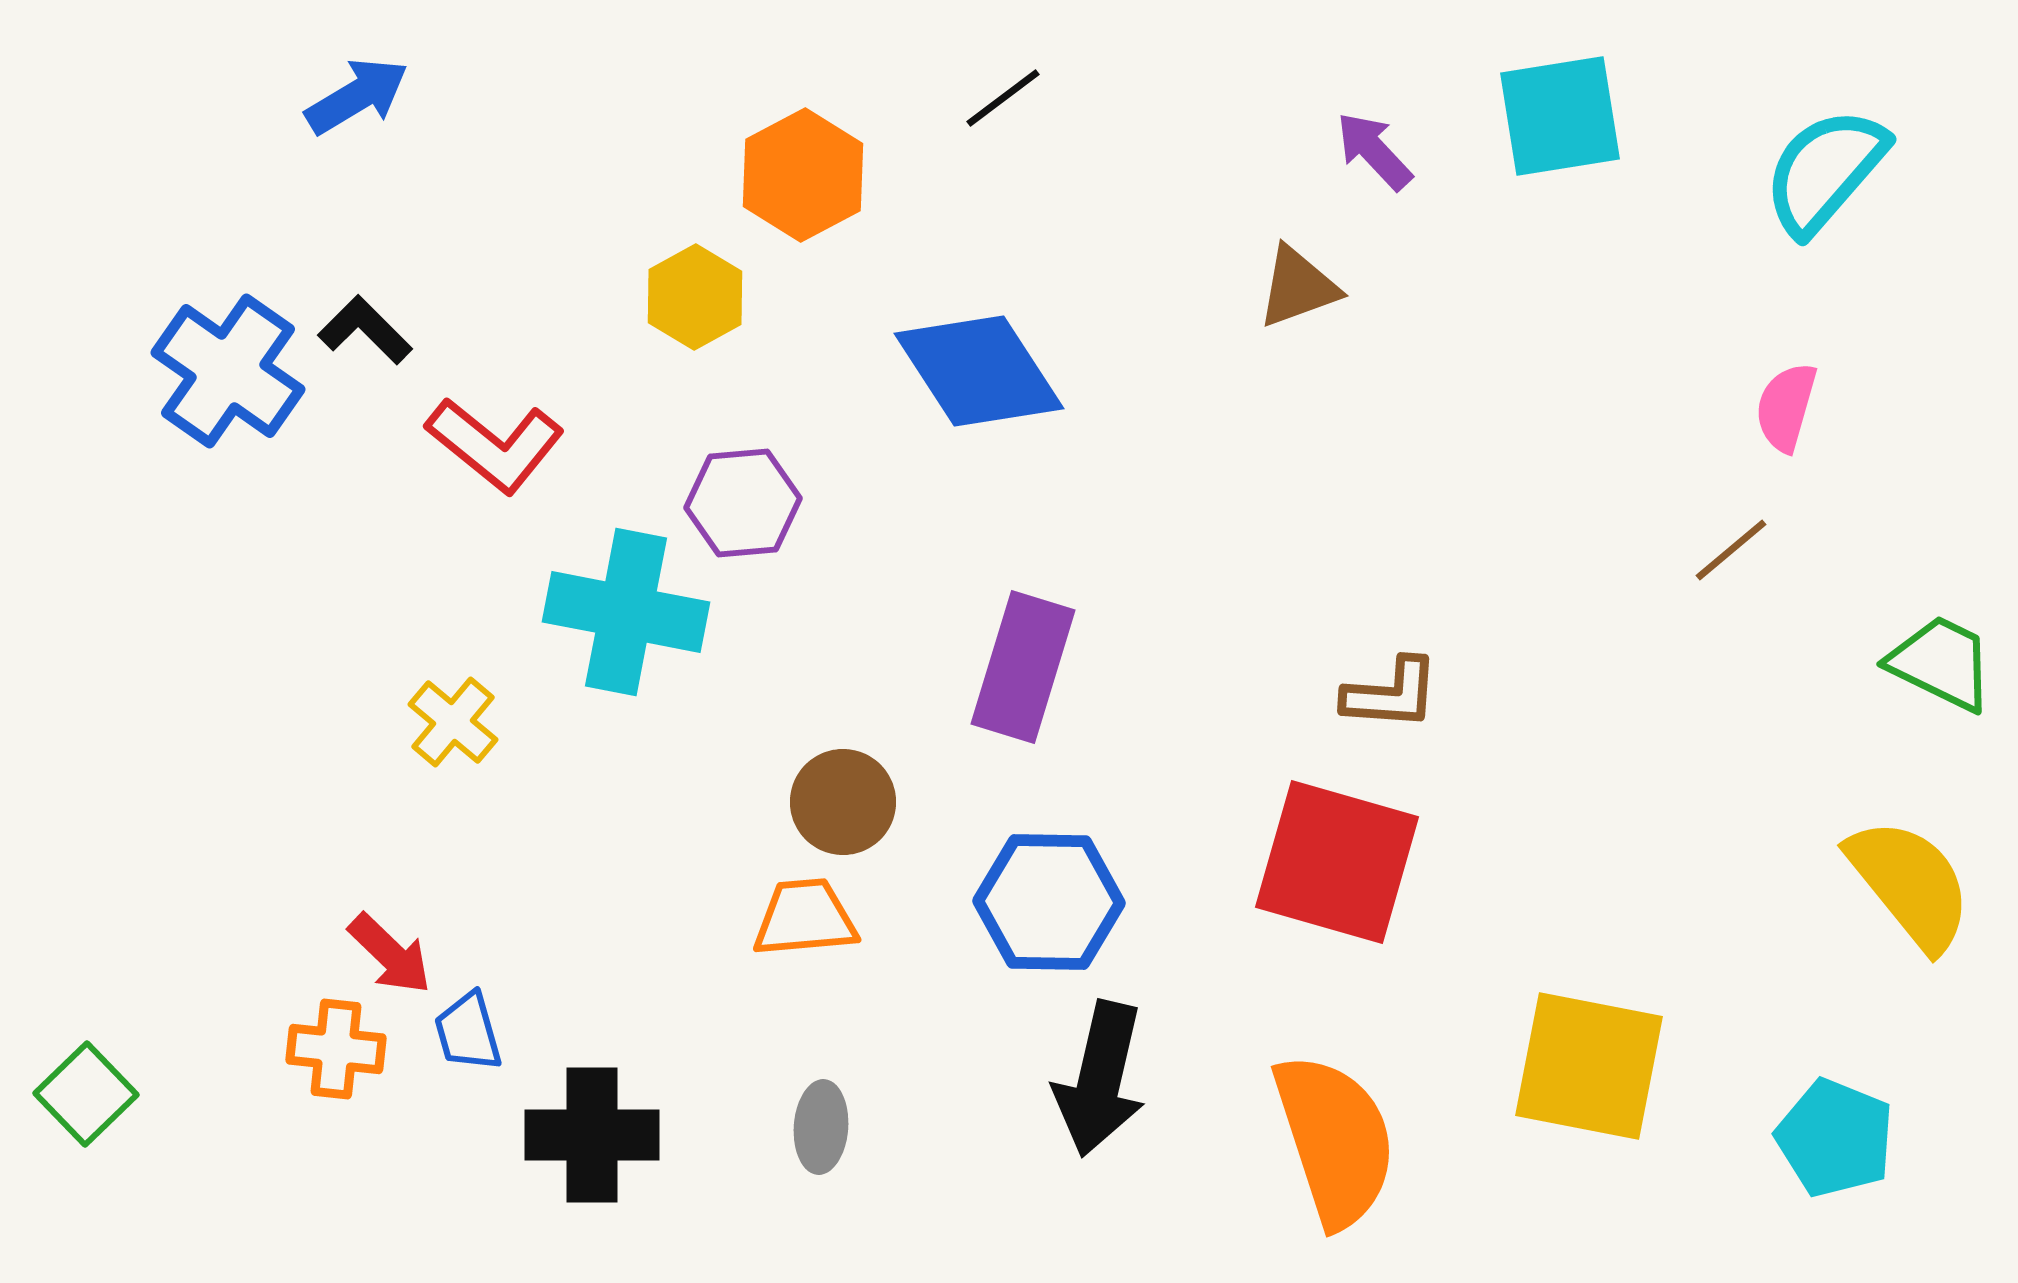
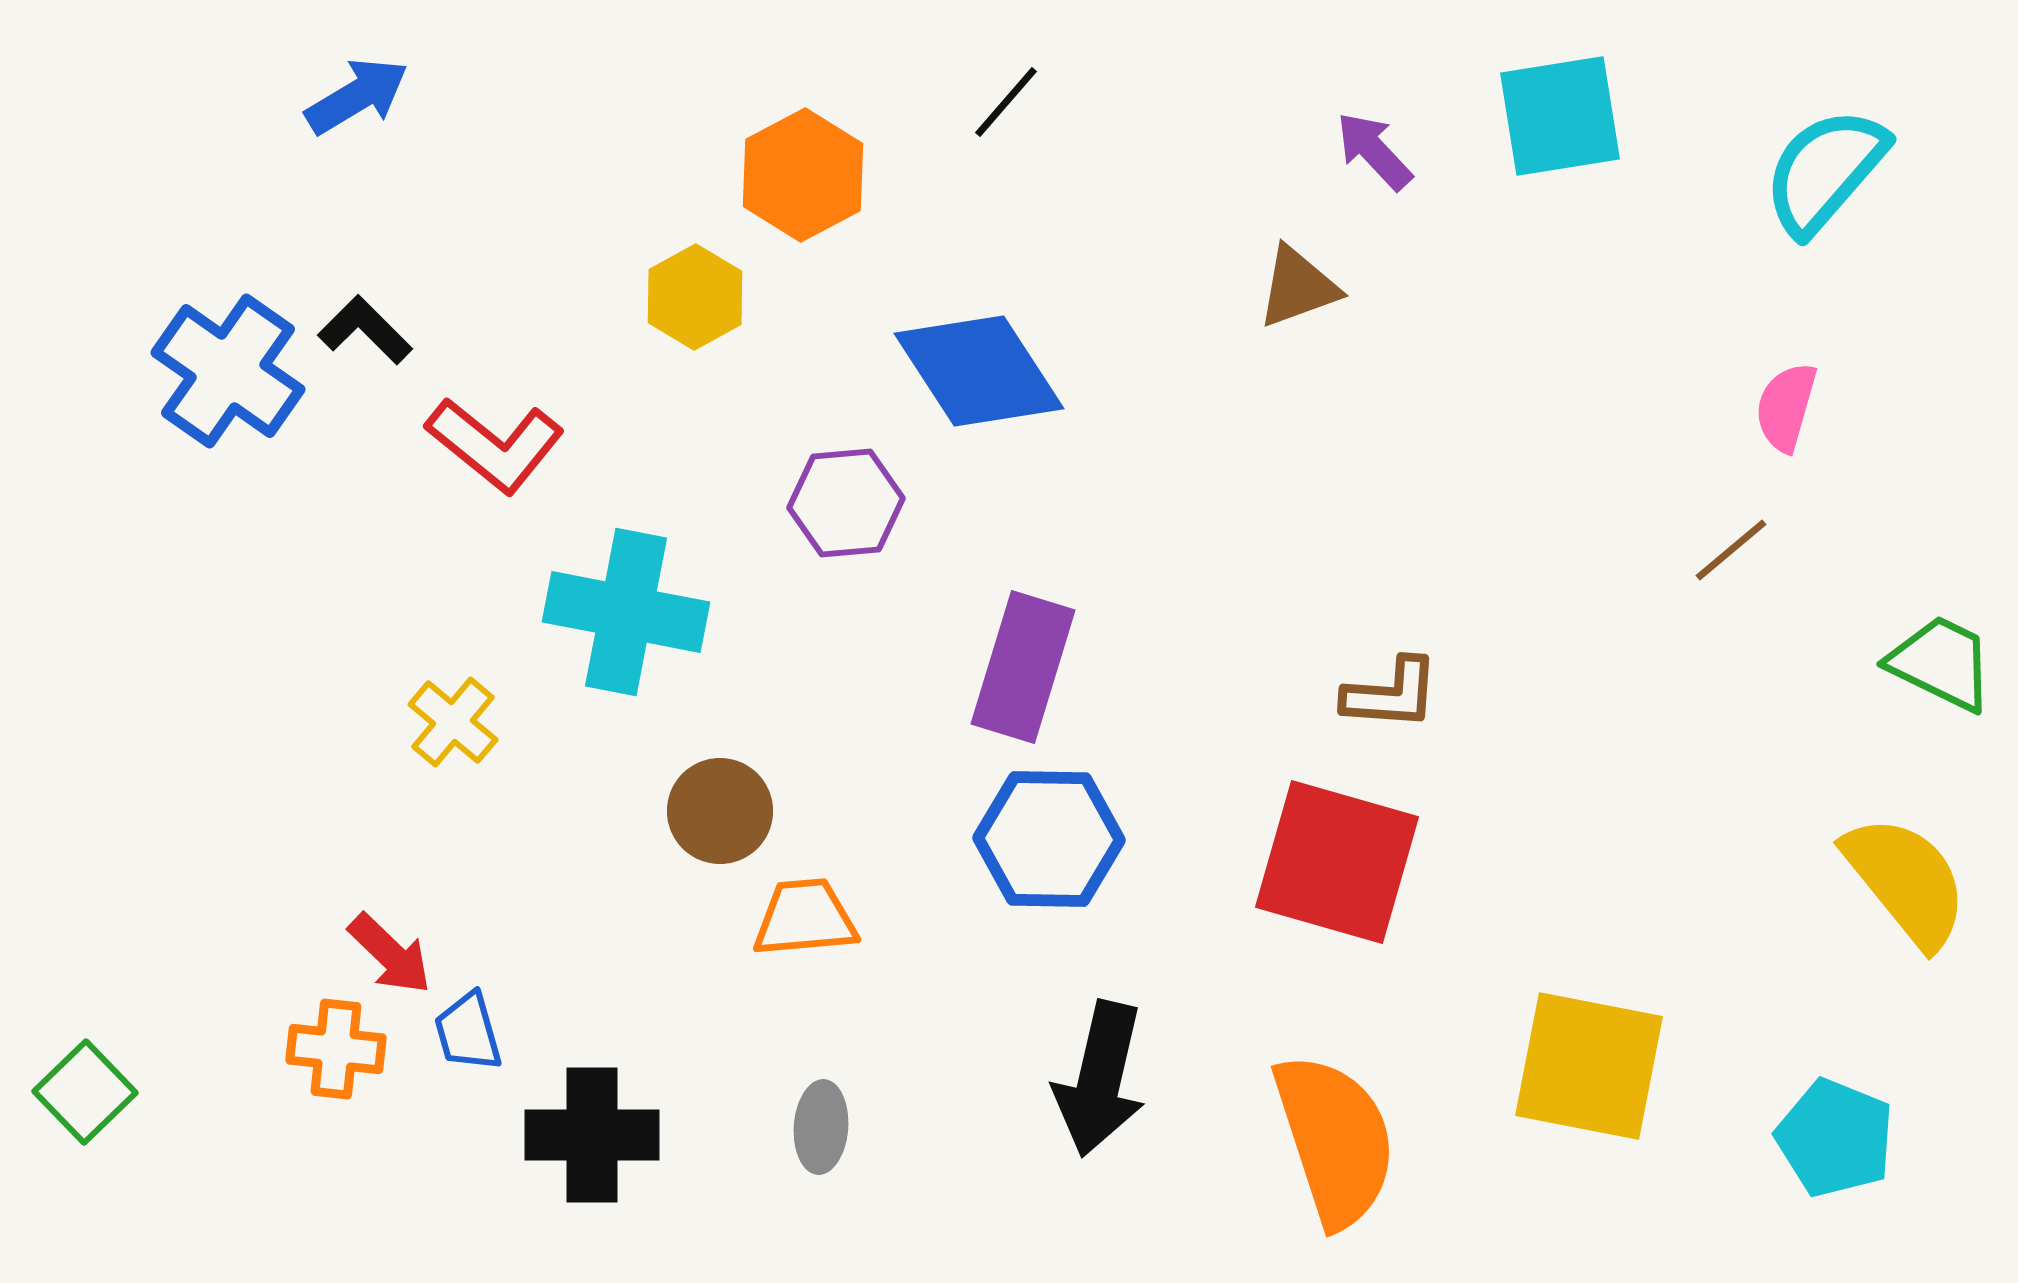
black line: moved 3 px right, 4 px down; rotated 12 degrees counterclockwise
purple hexagon: moved 103 px right
brown circle: moved 123 px left, 9 px down
yellow semicircle: moved 4 px left, 3 px up
blue hexagon: moved 63 px up
green square: moved 1 px left, 2 px up
